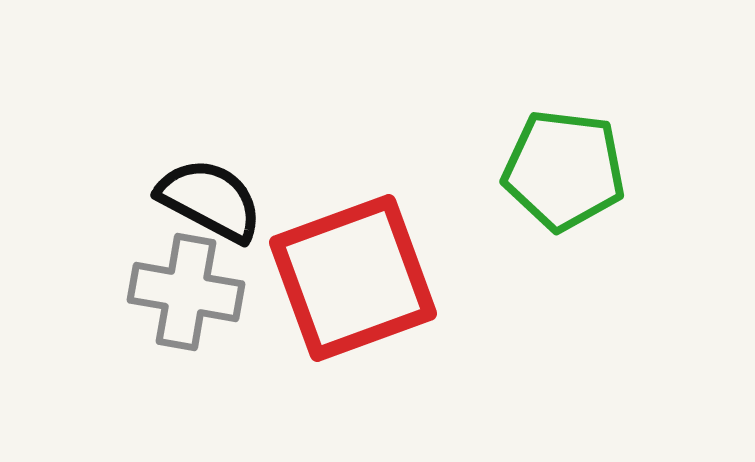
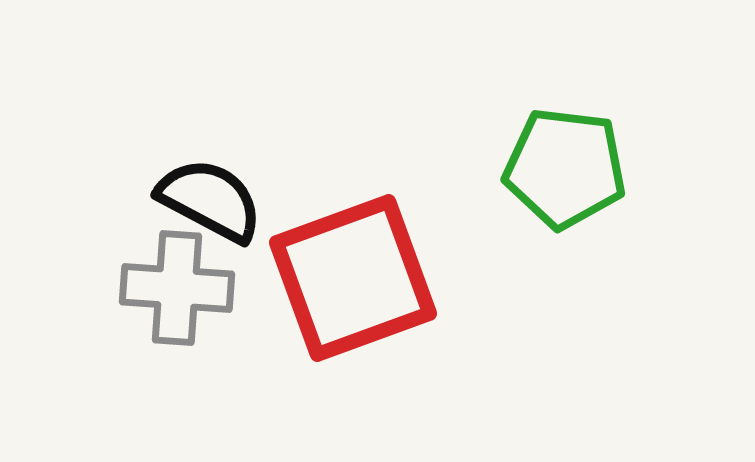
green pentagon: moved 1 px right, 2 px up
gray cross: moved 9 px left, 4 px up; rotated 6 degrees counterclockwise
